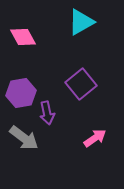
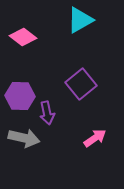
cyan triangle: moved 1 px left, 2 px up
pink diamond: rotated 24 degrees counterclockwise
purple hexagon: moved 1 px left, 3 px down; rotated 12 degrees clockwise
gray arrow: rotated 24 degrees counterclockwise
